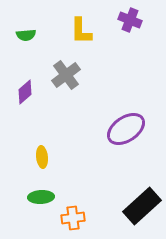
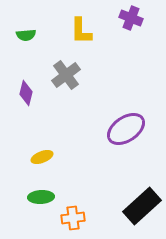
purple cross: moved 1 px right, 2 px up
purple diamond: moved 1 px right, 1 px down; rotated 35 degrees counterclockwise
yellow ellipse: rotated 75 degrees clockwise
